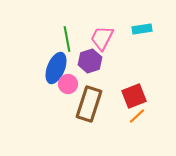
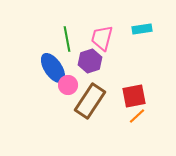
pink trapezoid: rotated 12 degrees counterclockwise
blue ellipse: moved 3 px left; rotated 56 degrees counterclockwise
pink circle: moved 1 px down
red square: rotated 10 degrees clockwise
brown rectangle: moved 1 px right, 3 px up; rotated 16 degrees clockwise
